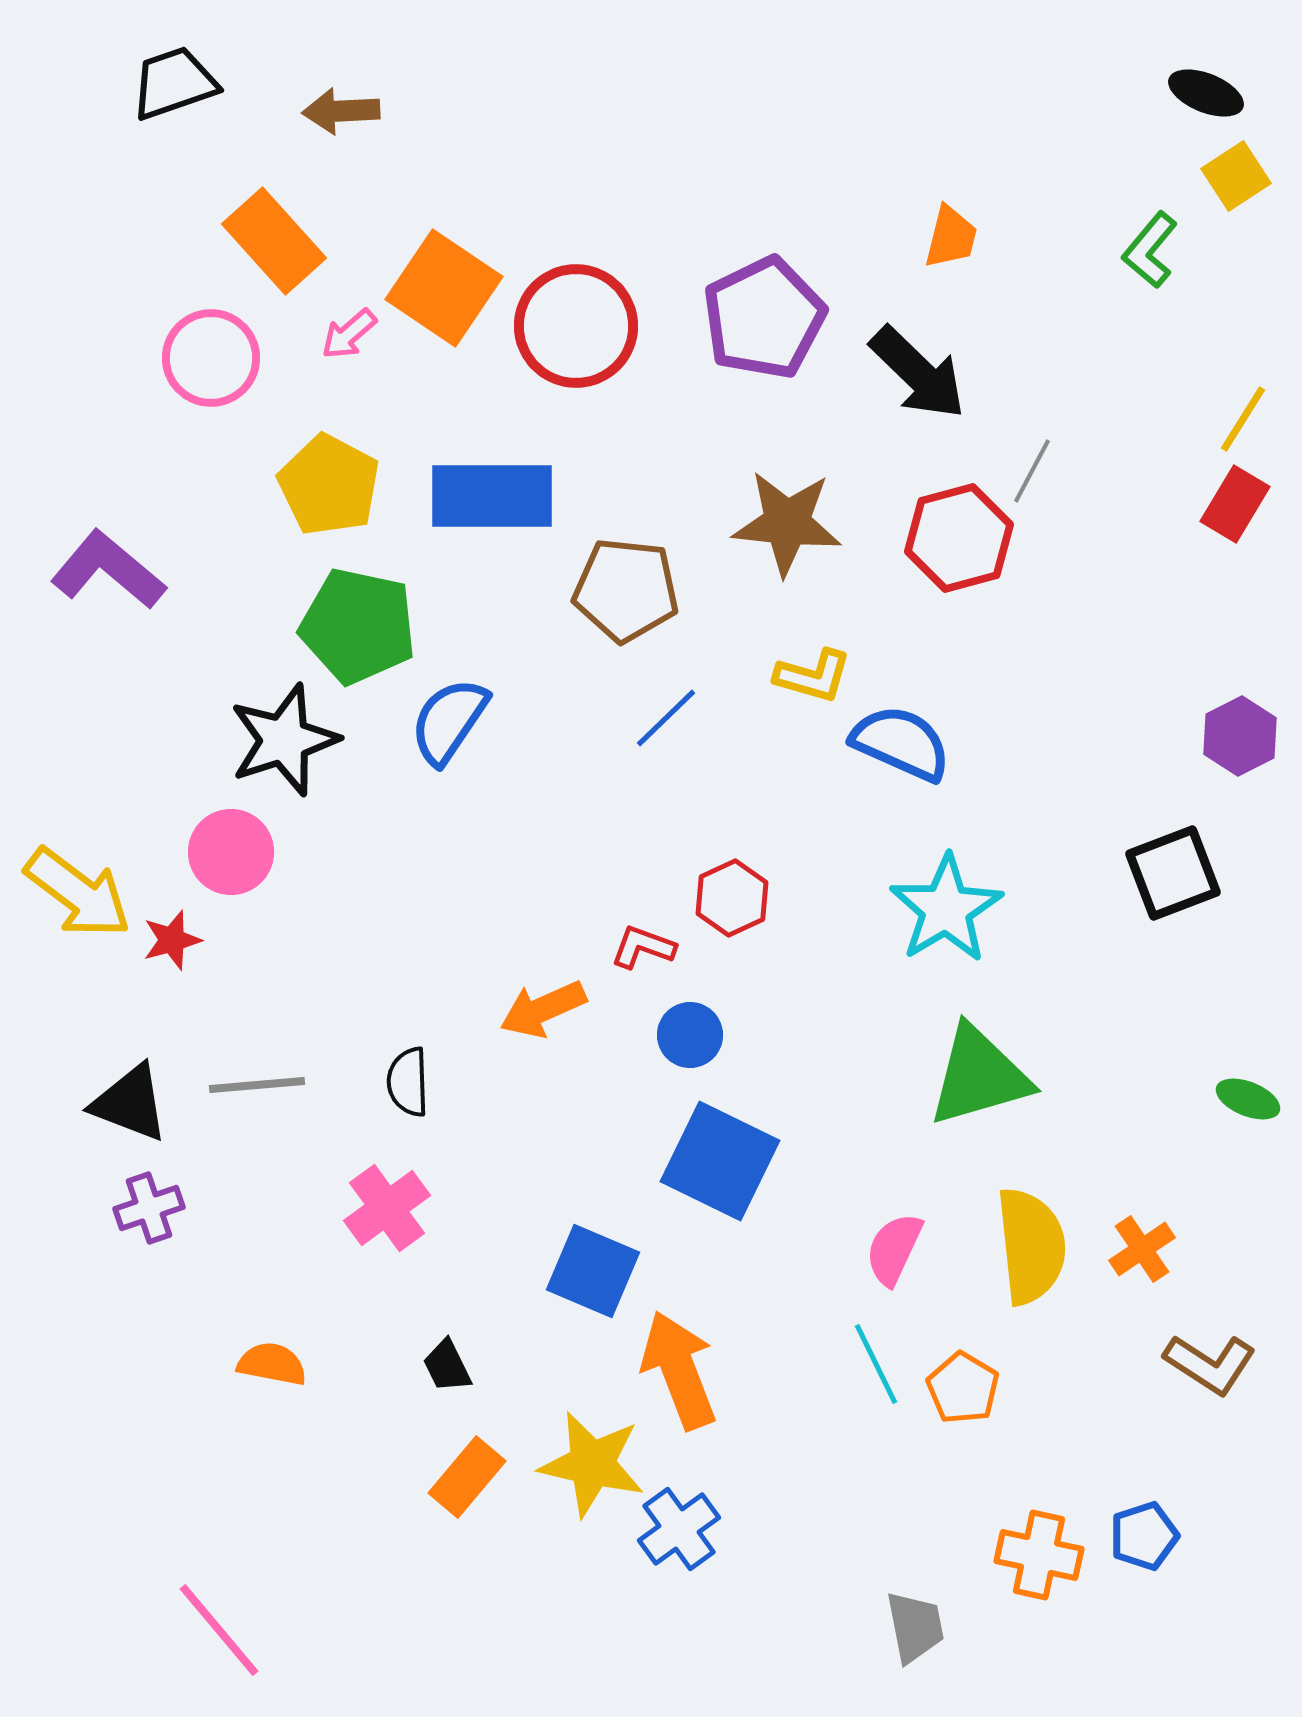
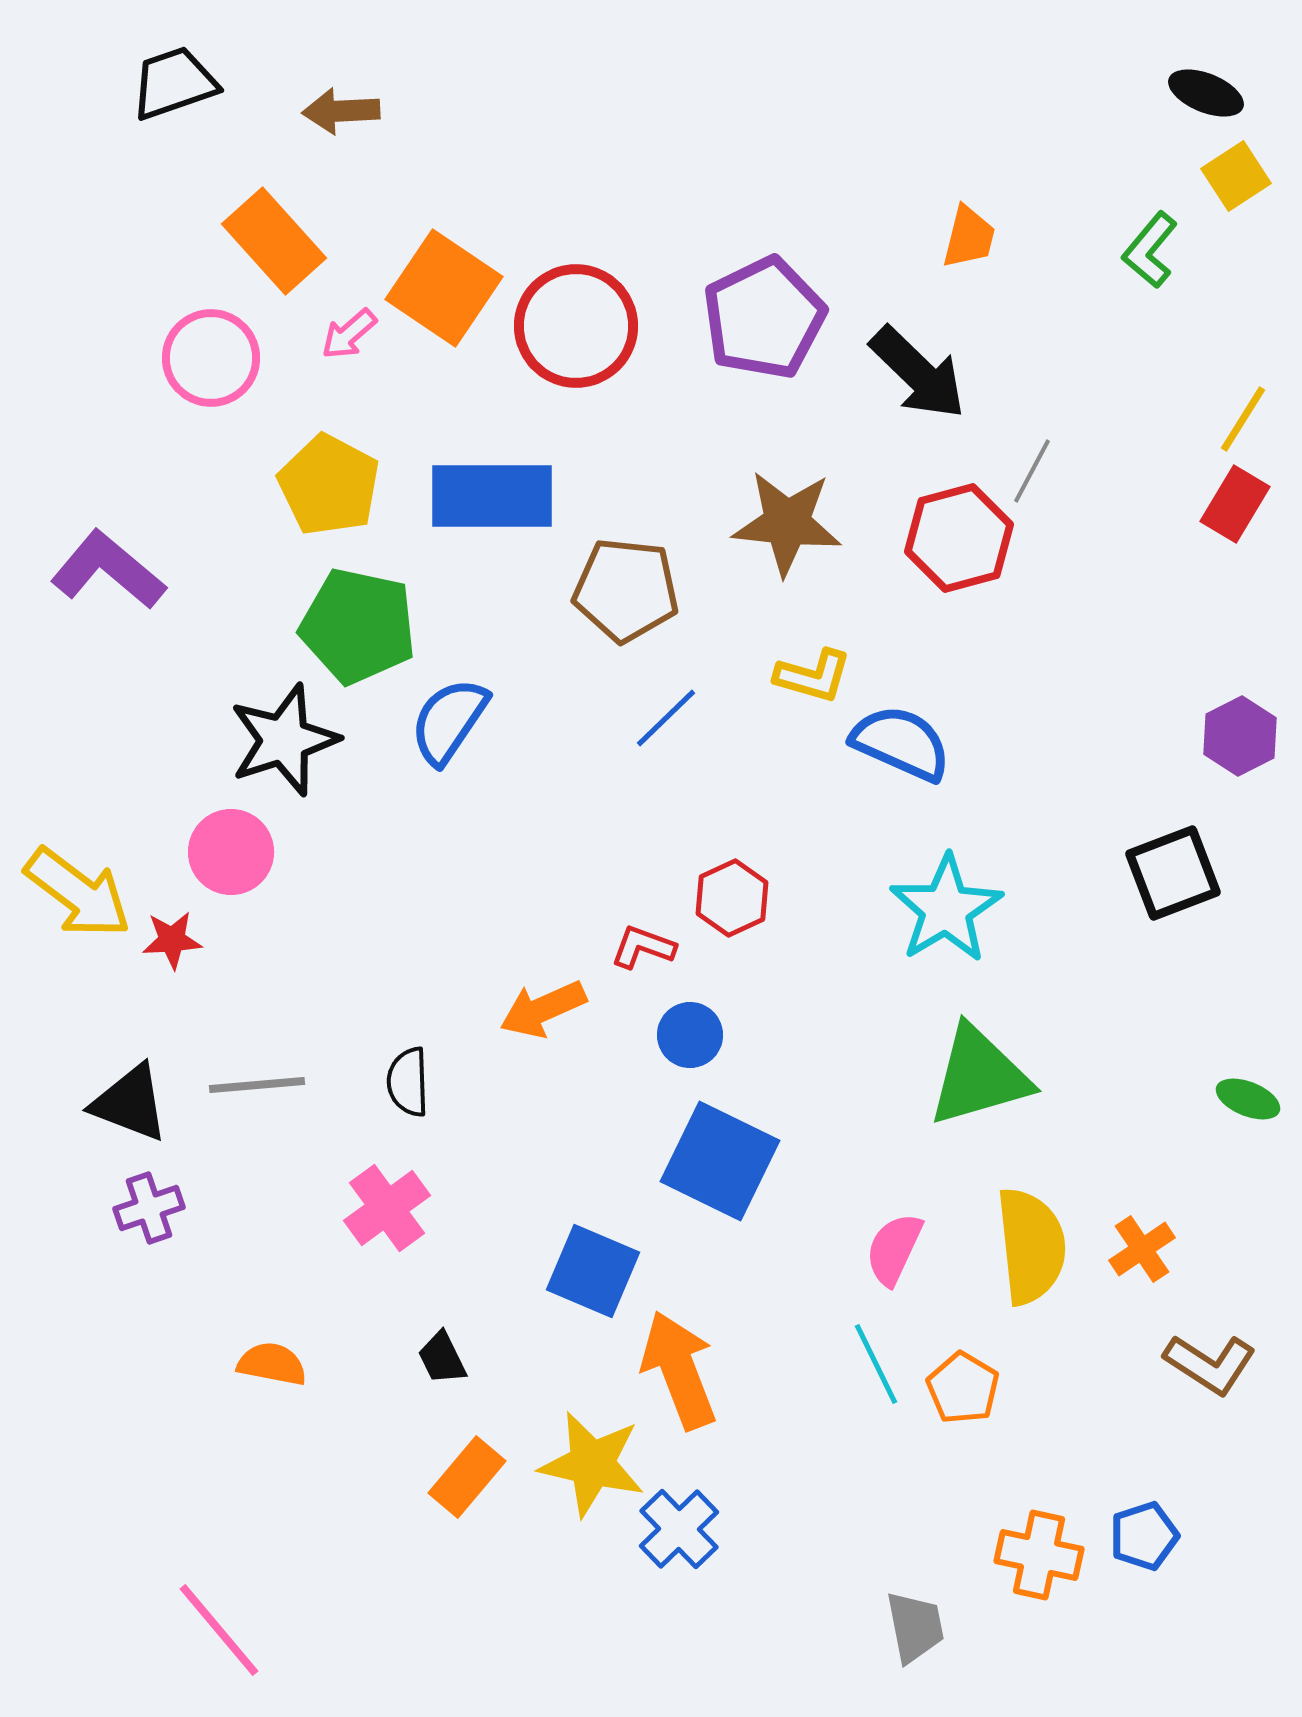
orange trapezoid at (951, 237): moved 18 px right
red star at (172, 940): rotated 12 degrees clockwise
black trapezoid at (447, 1366): moved 5 px left, 8 px up
blue cross at (679, 1529): rotated 8 degrees counterclockwise
